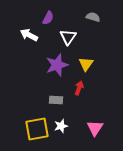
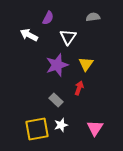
gray semicircle: rotated 24 degrees counterclockwise
gray rectangle: rotated 40 degrees clockwise
white star: moved 1 px up
